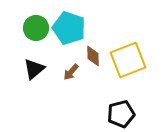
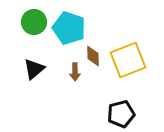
green circle: moved 2 px left, 6 px up
brown arrow: moved 4 px right; rotated 42 degrees counterclockwise
